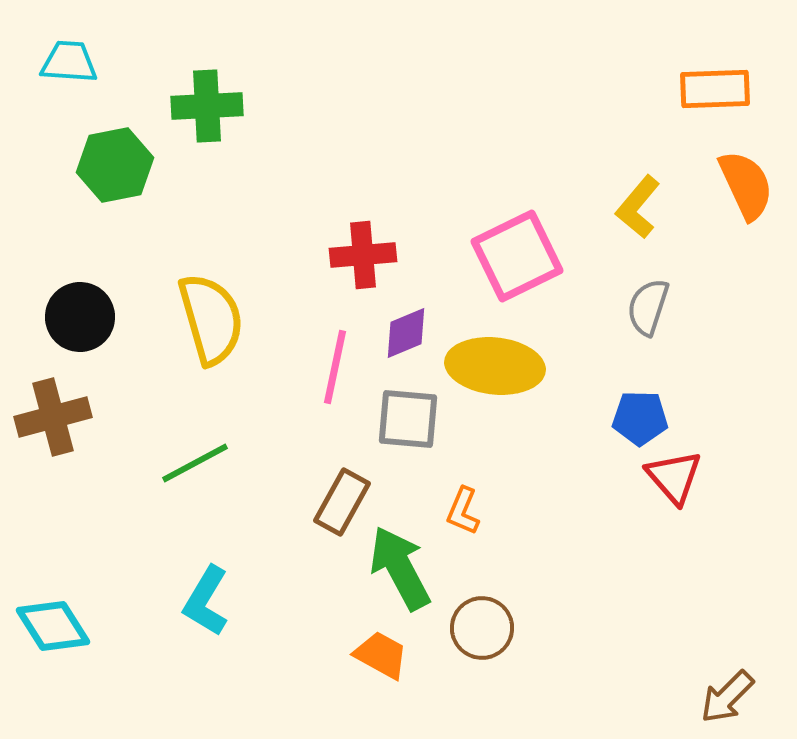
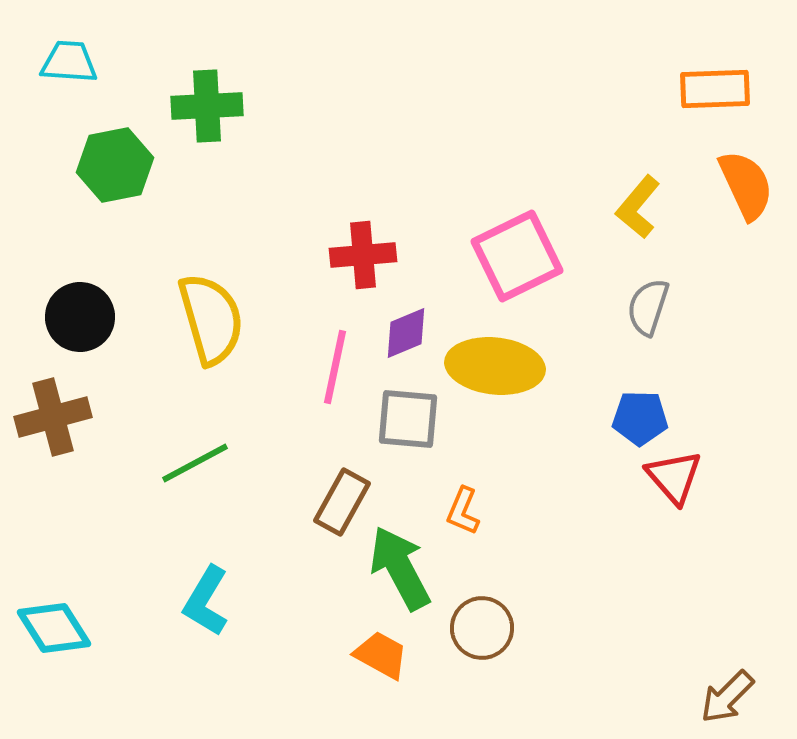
cyan diamond: moved 1 px right, 2 px down
